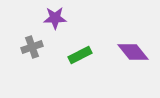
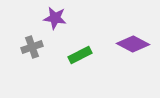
purple star: rotated 10 degrees clockwise
purple diamond: moved 8 px up; rotated 24 degrees counterclockwise
